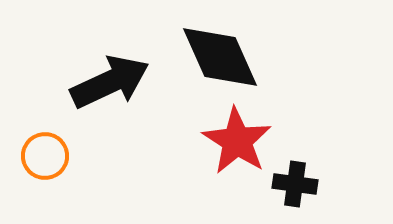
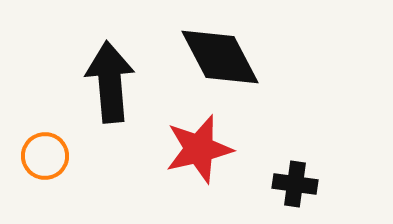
black diamond: rotated 4 degrees counterclockwise
black arrow: rotated 70 degrees counterclockwise
red star: moved 38 px left, 8 px down; rotated 26 degrees clockwise
